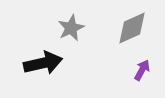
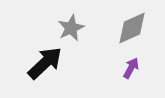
black arrow: moved 2 px right; rotated 30 degrees counterclockwise
purple arrow: moved 11 px left, 2 px up
